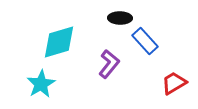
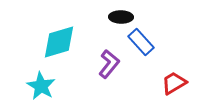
black ellipse: moved 1 px right, 1 px up
blue rectangle: moved 4 px left, 1 px down
cyan star: moved 2 px down; rotated 12 degrees counterclockwise
